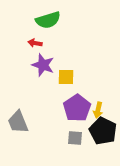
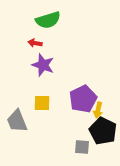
yellow square: moved 24 px left, 26 px down
purple pentagon: moved 6 px right, 9 px up; rotated 8 degrees clockwise
gray trapezoid: moved 1 px left, 1 px up
gray square: moved 7 px right, 9 px down
